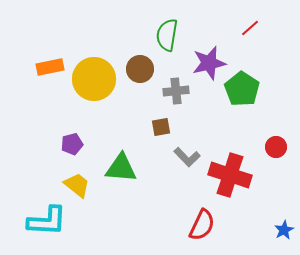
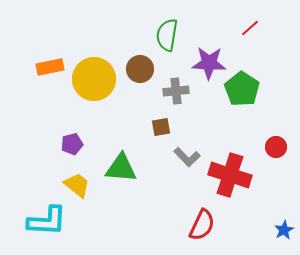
purple star: rotated 16 degrees clockwise
